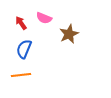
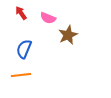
pink semicircle: moved 4 px right
red arrow: moved 10 px up
brown star: moved 1 px left, 1 px down
